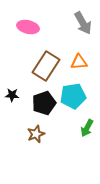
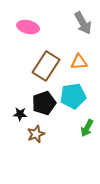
black star: moved 8 px right, 19 px down
